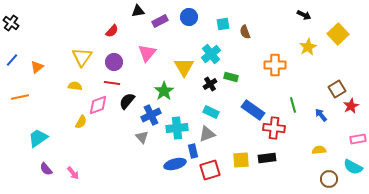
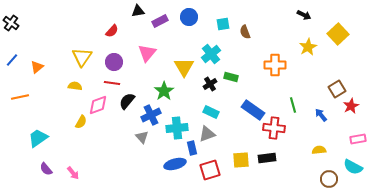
blue rectangle at (193, 151): moved 1 px left, 3 px up
